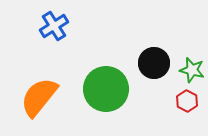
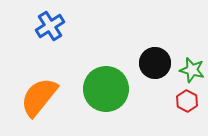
blue cross: moved 4 px left
black circle: moved 1 px right
